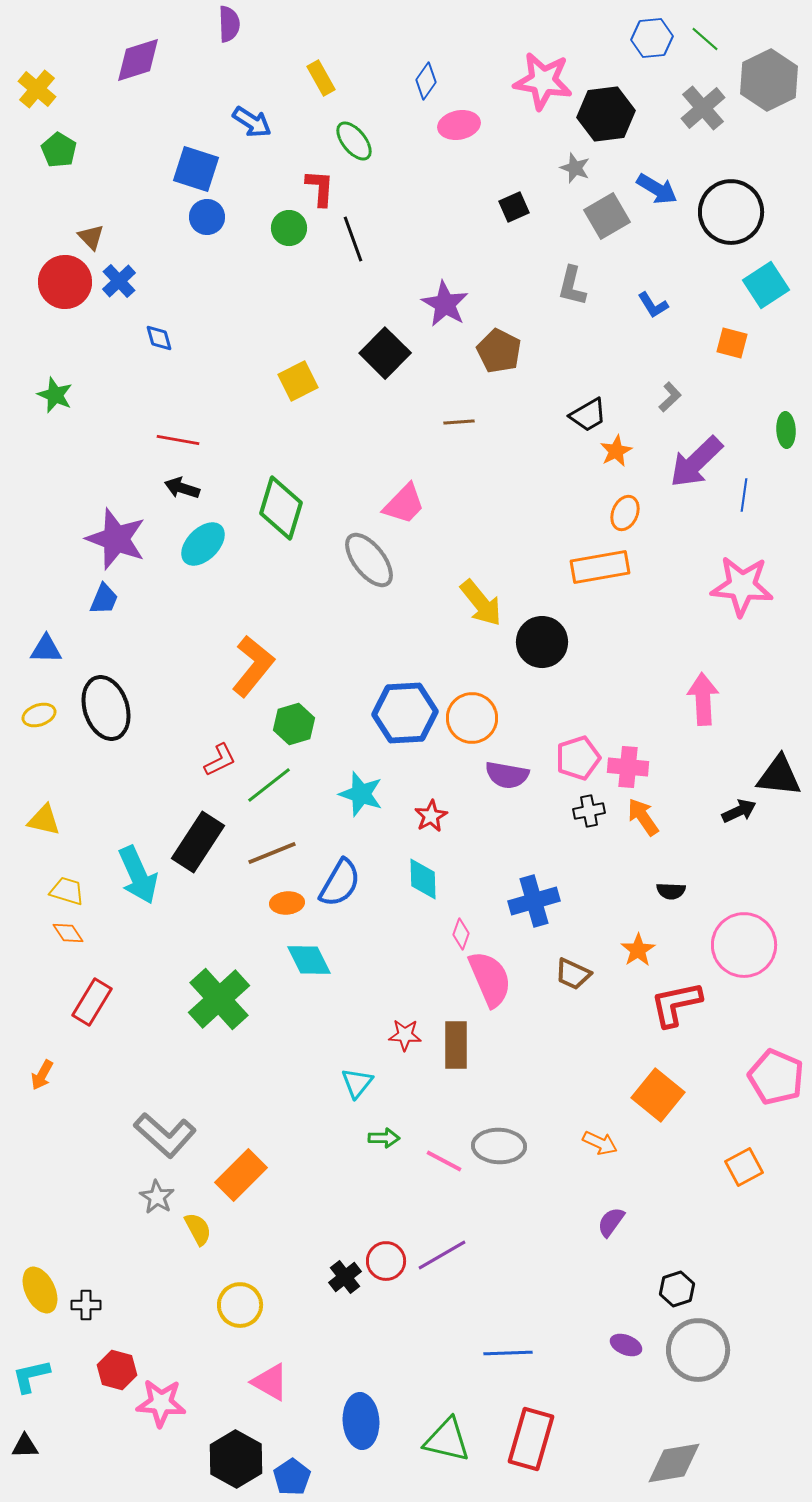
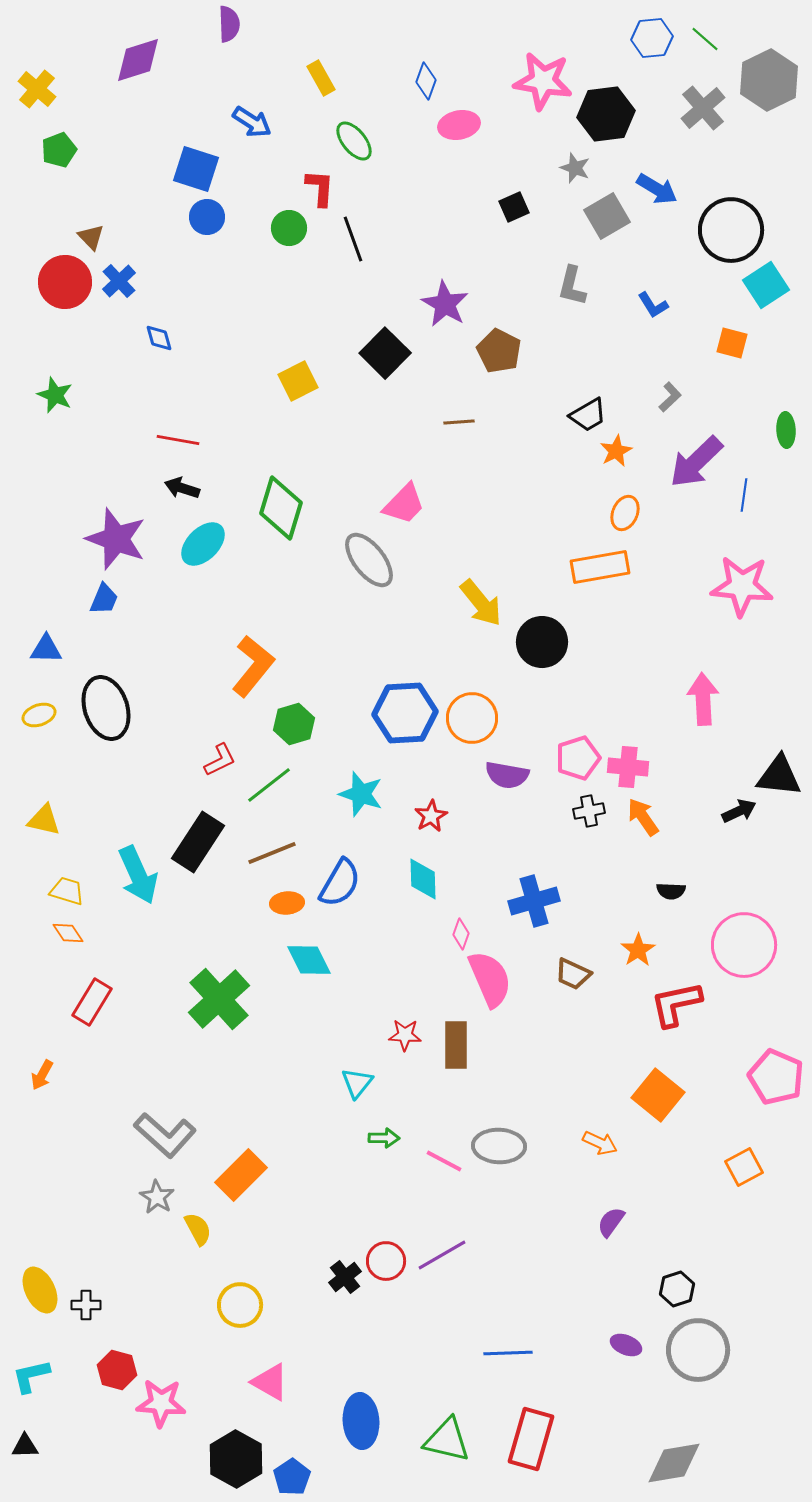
blue diamond at (426, 81): rotated 15 degrees counterclockwise
green pentagon at (59, 150): rotated 20 degrees clockwise
black circle at (731, 212): moved 18 px down
